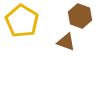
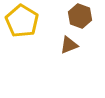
brown triangle: moved 3 px right, 3 px down; rotated 42 degrees counterclockwise
